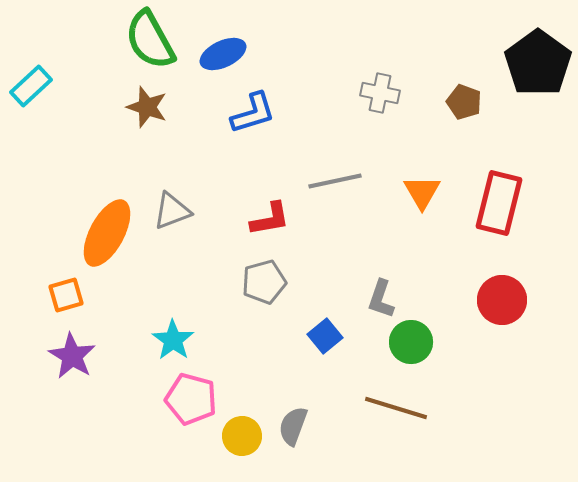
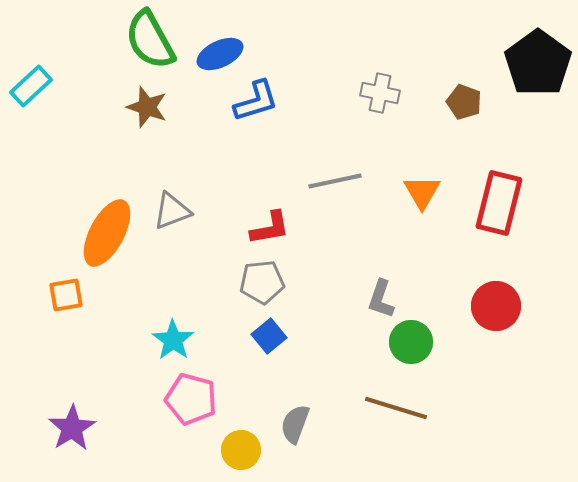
blue ellipse: moved 3 px left
blue L-shape: moved 3 px right, 12 px up
red L-shape: moved 9 px down
gray pentagon: moved 2 px left; rotated 9 degrees clockwise
orange square: rotated 6 degrees clockwise
red circle: moved 6 px left, 6 px down
blue square: moved 56 px left
purple star: moved 72 px down; rotated 9 degrees clockwise
gray semicircle: moved 2 px right, 2 px up
yellow circle: moved 1 px left, 14 px down
